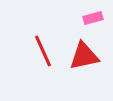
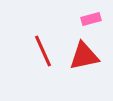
pink rectangle: moved 2 px left, 1 px down
